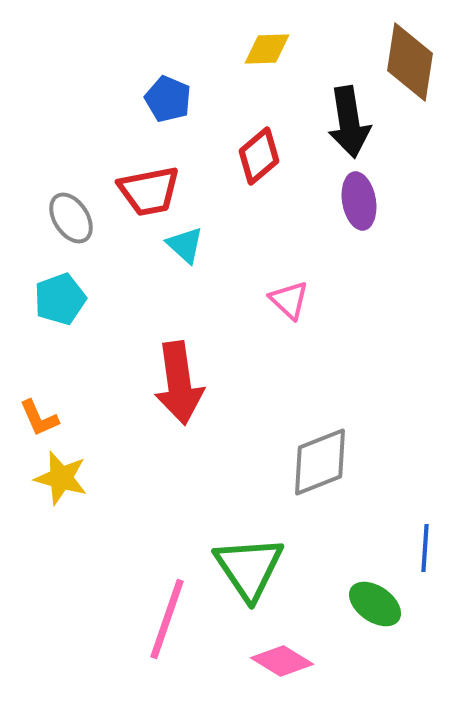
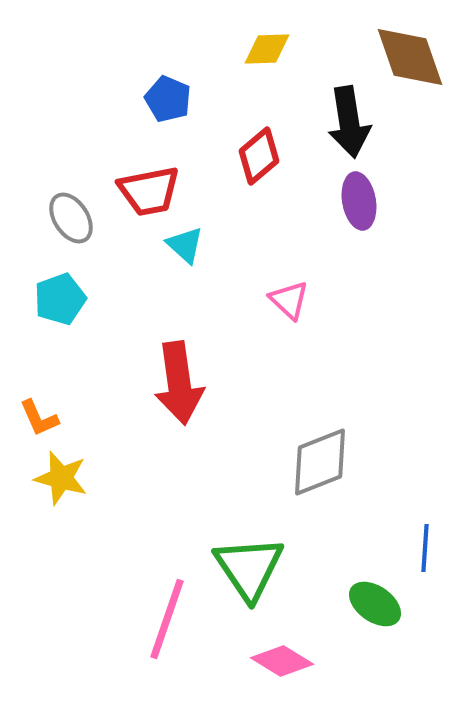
brown diamond: moved 5 px up; rotated 28 degrees counterclockwise
